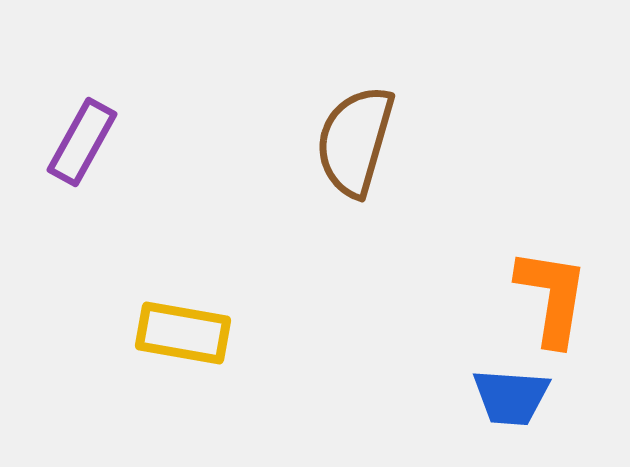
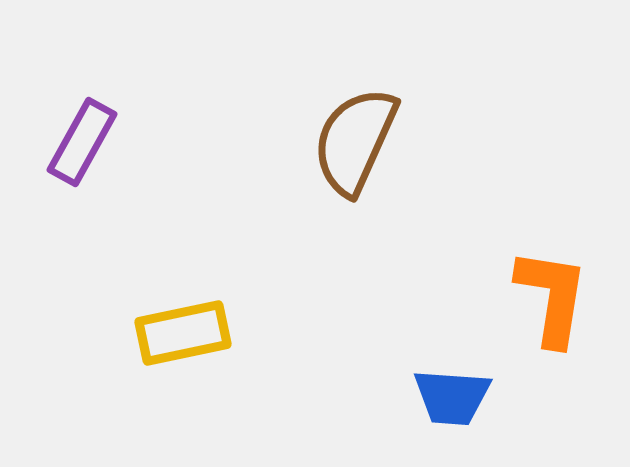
brown semicircle: rotated 8 degrees clockwise
yellow rectangle: rotated 22 degrees counterclockwise
blue trapezoid: moved 59 px left
